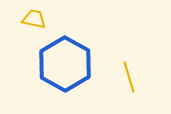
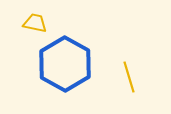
yellow trapezoid: moved 1 px right, 4 px down
